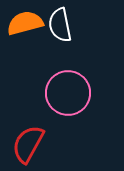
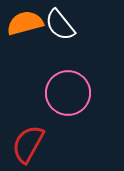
white semicircle: rotated 28 degrees counterclockwise
